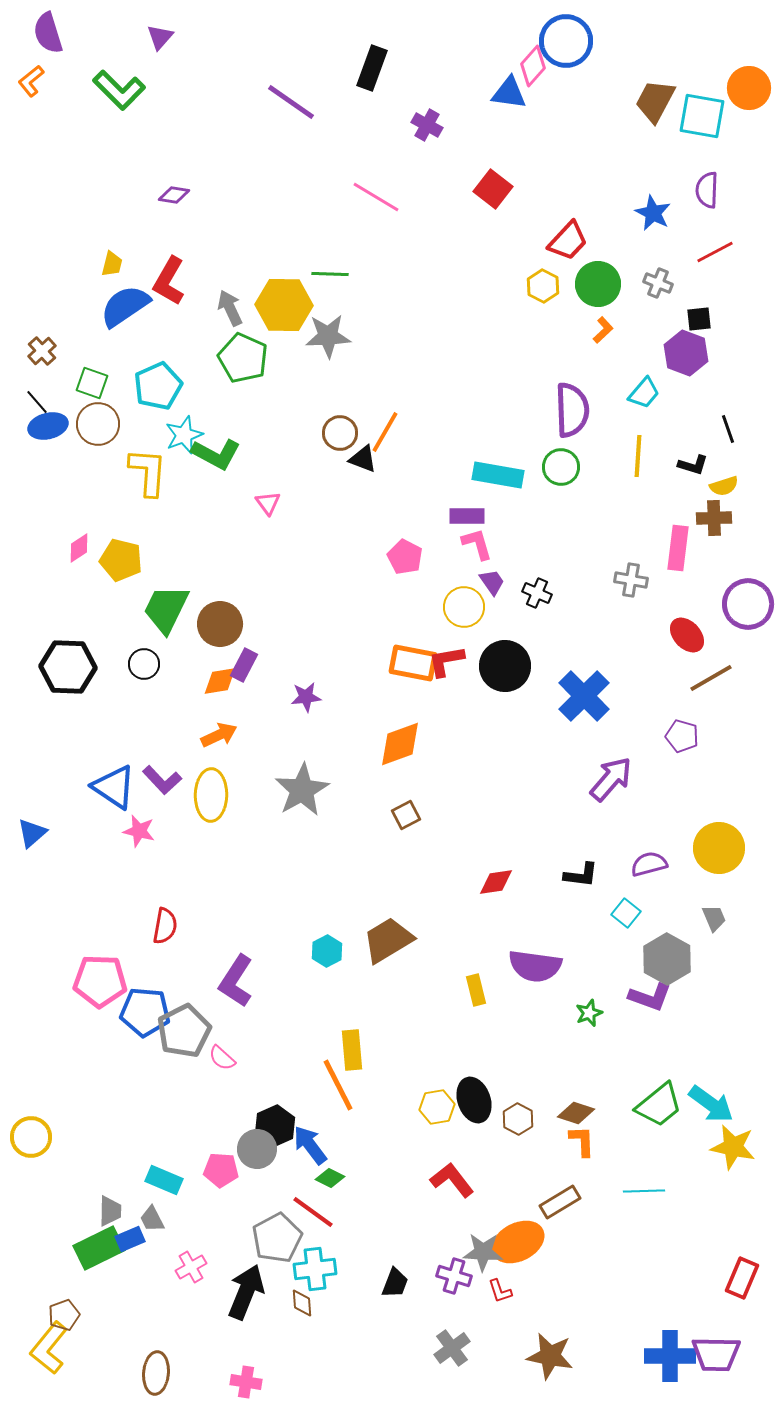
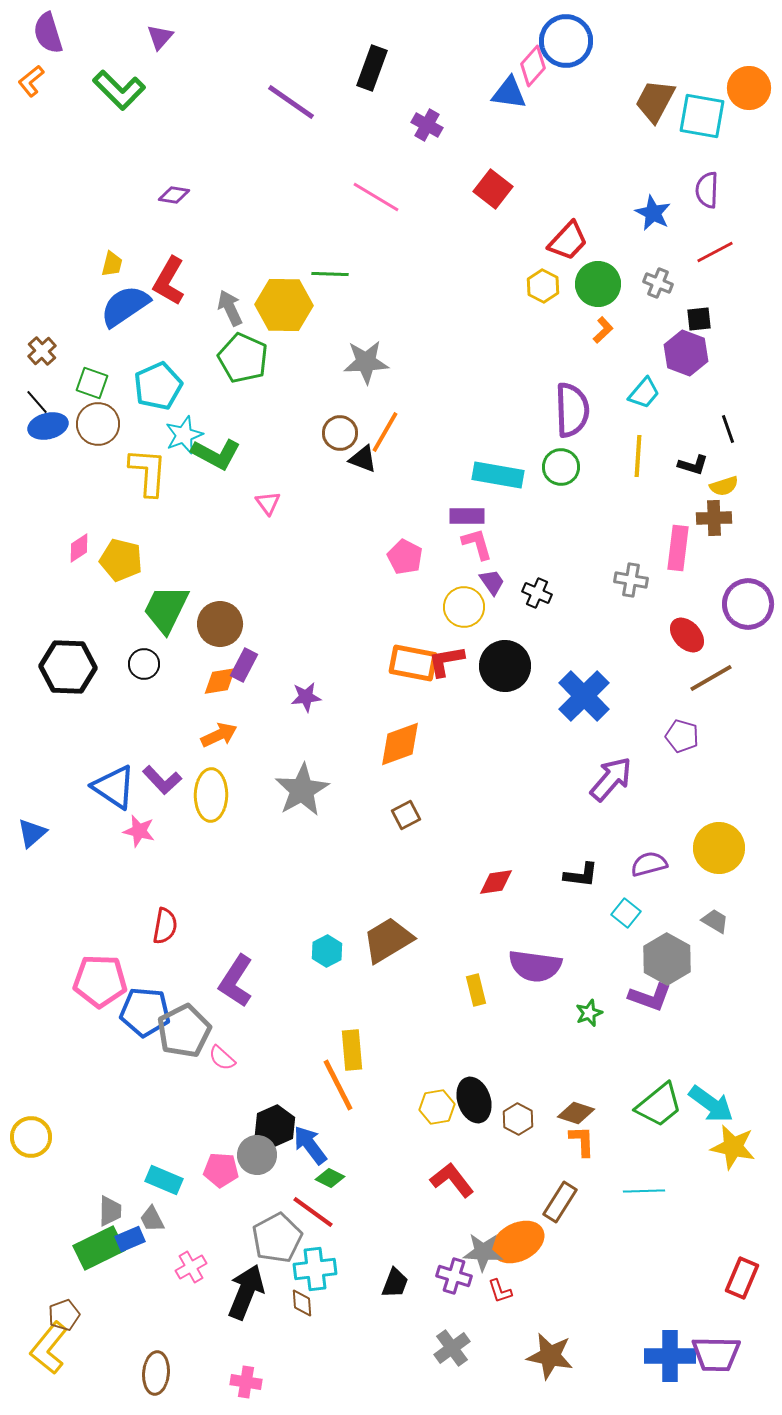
gray star at (328, 336): moved 38 px right, 26 px down
gray trapezoid at (714, 918): moved 1 px right, 3 px down; rotated 36 degrees counterclockwise
gray circle at (257, 1149): moved 6 px down
brown rectangle at (560, 1202): rotated 27 degrees counterclockwise
